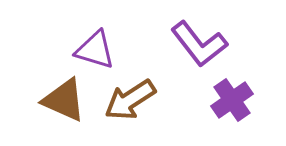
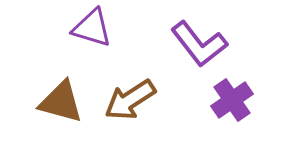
purple triangle: moved 3 px left, 22 px up
brown triangle: moved 3 px left, 2 px down; rotated 9 degrees counterclockwise
